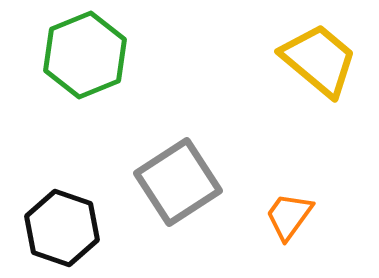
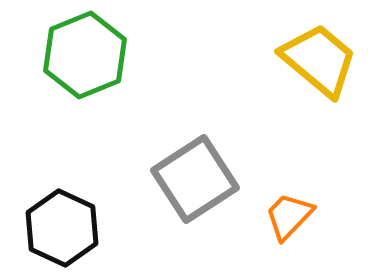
gray square: moved 17 px right, 3 px up
orange trapezoid: rotated 8 degrees clockwise
black hexagon: rotated 6 degrees clockwise
